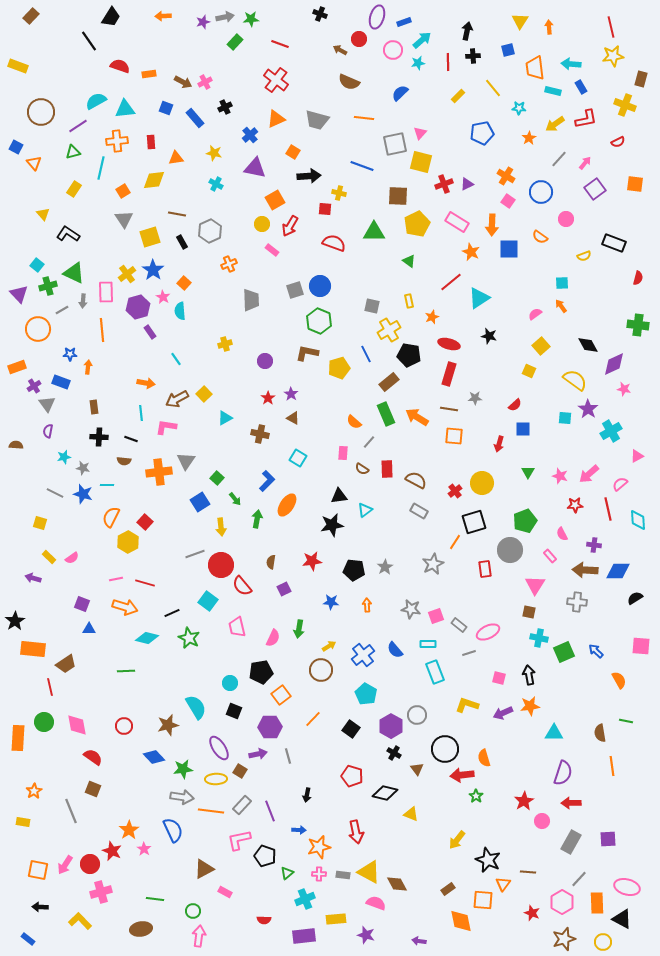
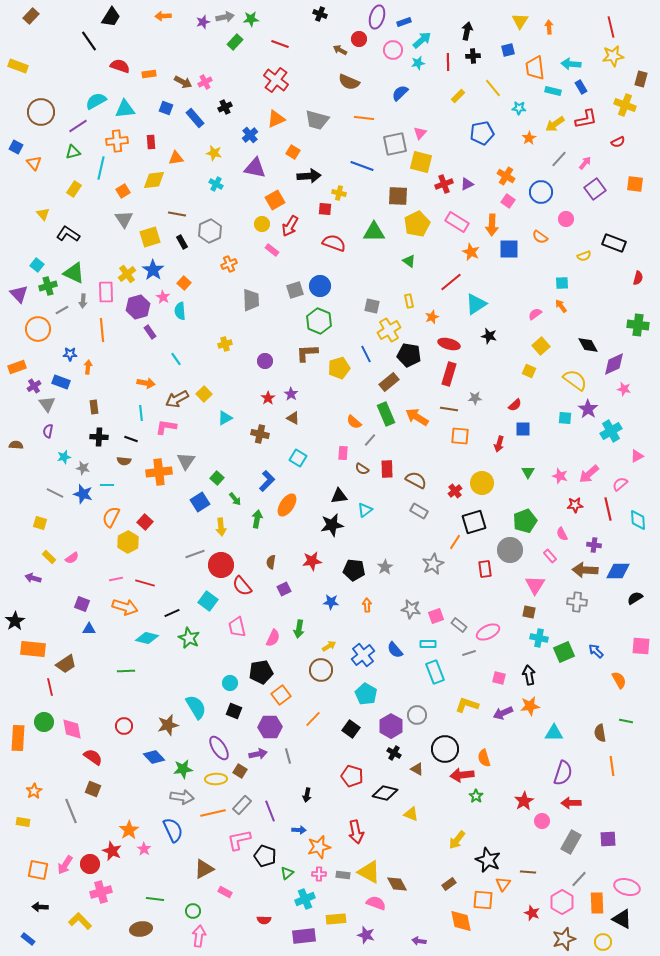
cyan triangle at (479, 298): moved 3 px left, 6 px down
brown L-shape at (307, 353): rotated 15 degrees counterclockwise
orange square at (454, 436): moved 6 px right
gray line at (369, 442): moved 1 px right, 2 px up
pink diamond at (77, 725): moved 5 px left, 4 px down
brown triangle at (417, 769): rotated 24 degrees counterclockwise
orange line at (211, 811): moved 2 px right, 2 px down; rotated 20 degrees counterclockwise
brown rectangle at (448, 889): moved 1 px right, 5 px up
